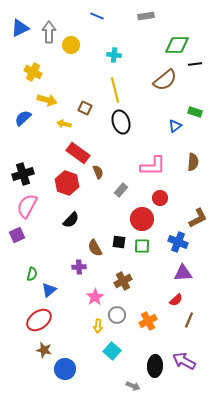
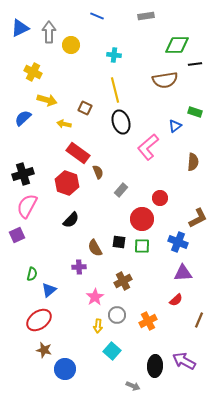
brown semicircle at (165, 80): rotated 30 degrees clockwise
pink L-shape at (153, 166): moved 5 px left, 19 px up; rotated 140 degrees clockwise
brown line at (189, 320): moved 10 px right
